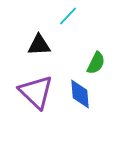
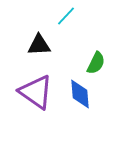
cyan line: moved 2 px left
purple triangle: rotated 9 degrees counterclockwise
